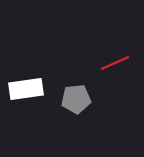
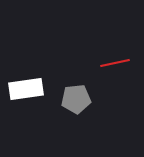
red line: rotated 12 degrees clockwise
